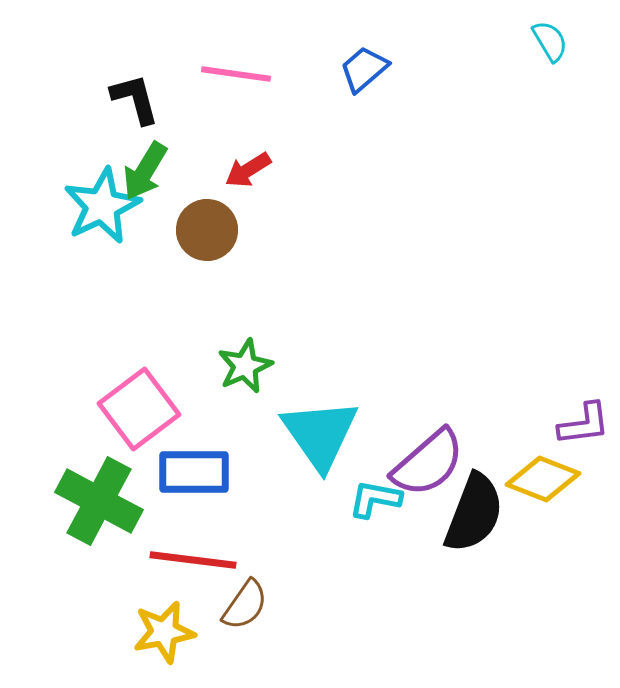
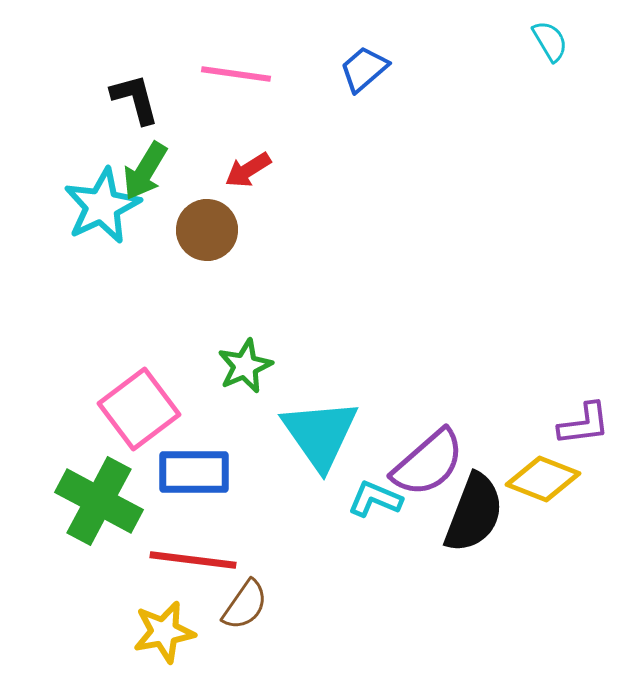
cyan L-shape: rotated 12 degrees clockwise
